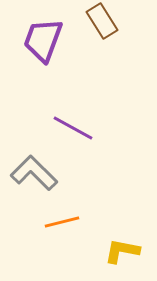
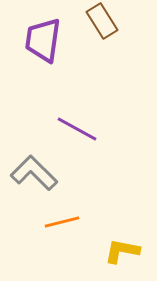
purple trapezoid: rotated 12 degrees counterclockwise
purple line: moved 4 px right, 1 px down
